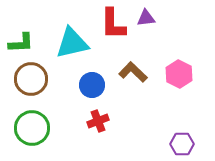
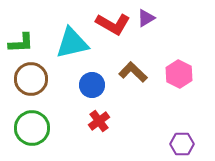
purple triangle: rotated 24 degrees counterclockwise
red L-shape: rotated 60 degrees counterclockwise
red cross: moved 1 px right; rotated 15 degrees counterclockwise
